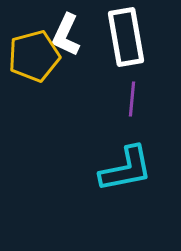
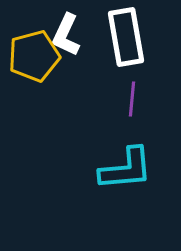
cyan L-shape: rotated 6 degrees clockwise
